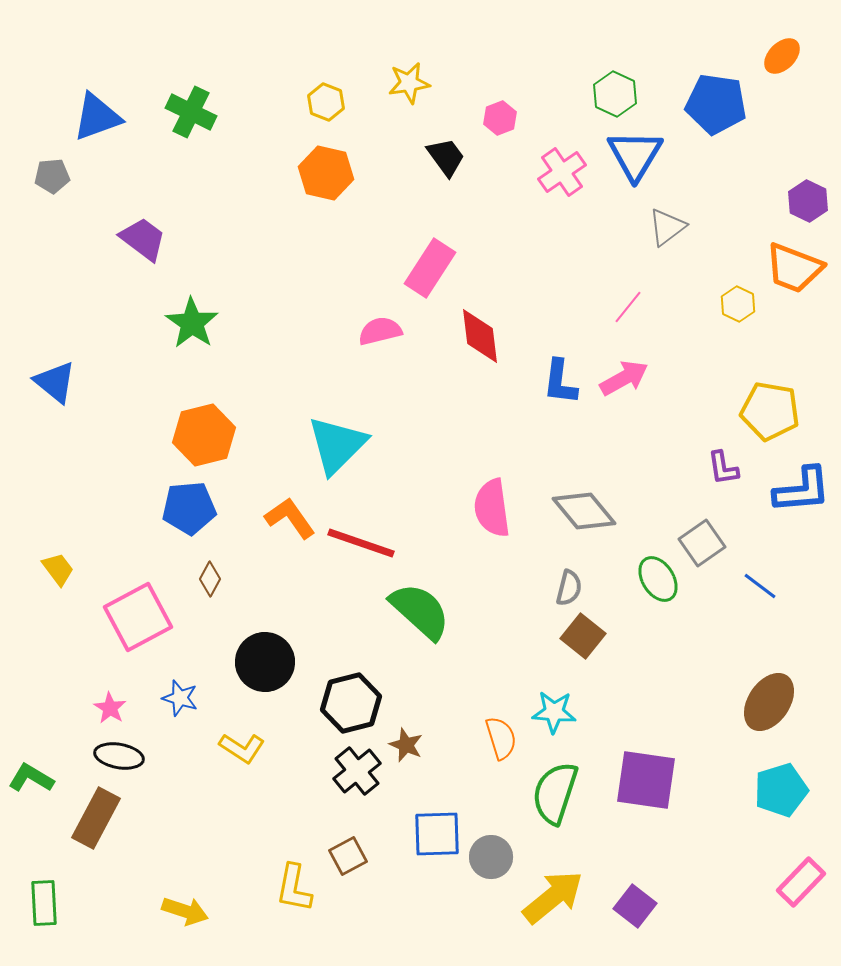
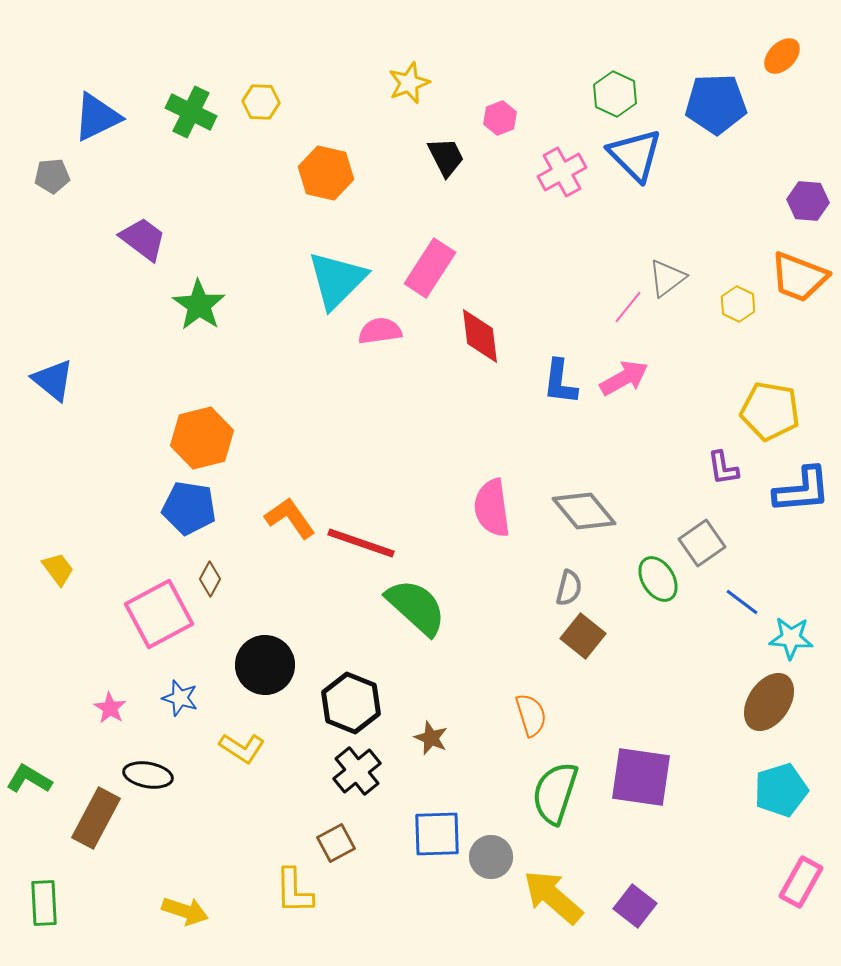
yellow star at (409, 83): rotated 12 degrees counterclockwise
yellow hexagon at (326, 102): moved 65 px left; rotated 18 degrees counterclockwise
blue pentagon at (716, 104): rotated 10 degrees counterclockwise
blue triangle at (97, 117): rotated 6 degrees counterclockwise
blue triangle at (635, 155): rotated 16 degrees counterclockwise
black trapezoid at (446, 157): rotated 9 degrees clockwise
pink cross at (562, 172): rotated 6 degrees clockwise
purple hexagon at (808, 201): rotated 21 degrees counterclockwise
gray triangle at (667, 227): moved 51 px down
orange trapezoid at (794, 268): moved 5 px right, 9 px down
green star at (192, 323): moved 7 px right, 18 px up
pink semicircle at (380, 331): rotated 6 degrees clockwise
blue triangle at (55, 382): moved 2 px left, 2 px up
orange hexagon at (204, 435): moved 2 px left, 3 px down
cyan triangle at (337, 445): moved 165 px up
blue pentagon at (189, 508): rotated 14 degrees clockwise
blue line at (760, 586): moved 18 px left, 16 px down
green semicircle at (420, 611): moved 4 px left, 4 px up
pink square at (138, 617): moved 21 px right, 3 px up
black circle at (265, 662): moved 3 px down
black hexagon at (351, 703): rotated 24 degrees counterclockwise
cyan star at (554, 712): moved 237 px right, 74 px up
orange semicircle at (501, 738): moved 30 px right, 23 px up
brown star at (406, 745): moved 25 px right, 7 px up
black ellipse at (119, 756): moved 29 px right, 19 px down
green L-shape at (31, 778): moved 2 px left, 1 px down
purple square at (646, 780): moved 5 px left, 3 px up
brown square at (348, 856): moved 12 px left, 13 px up
pink rectangle at (801, 882): rotated 15 degrees counterclockwise
yellow L-shape at (294, 888): moved 3 px down; rotated 12 degrees counterclockwise
yellow arrow at (553, 897): rotated 100 degrees counterclockwise
